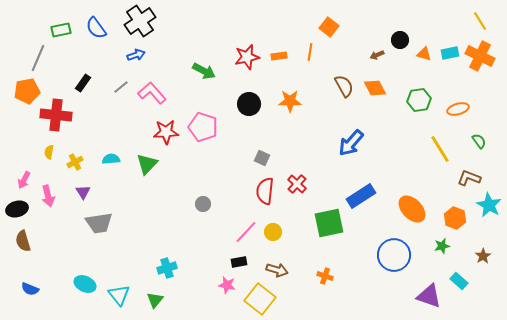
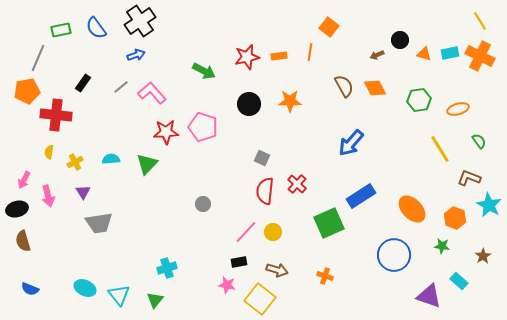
green square at (329, 223): rotated 12 degrees counterclockwise
green star at (442, 246): rotated 21 degrees clockwise
cyan ellipse at (85, 284): moved 4 px down
